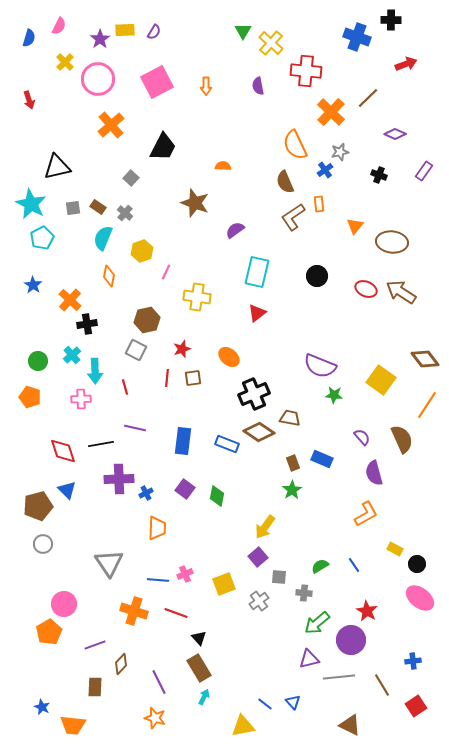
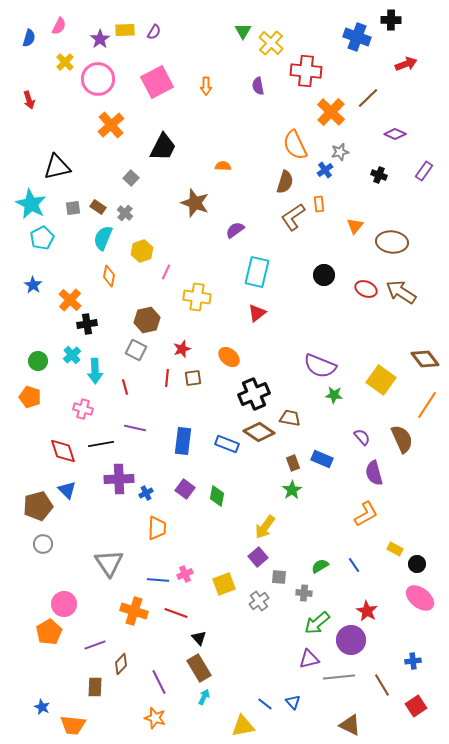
brown semicircle at (285, 182): rotated 140 degrees counterclockwise
black circle at (317, 276): moved 7 px right, 1 px up
pink cross at (81, 399): moved 2 px right, 10 px down; rotated 18 degrees clockwise
